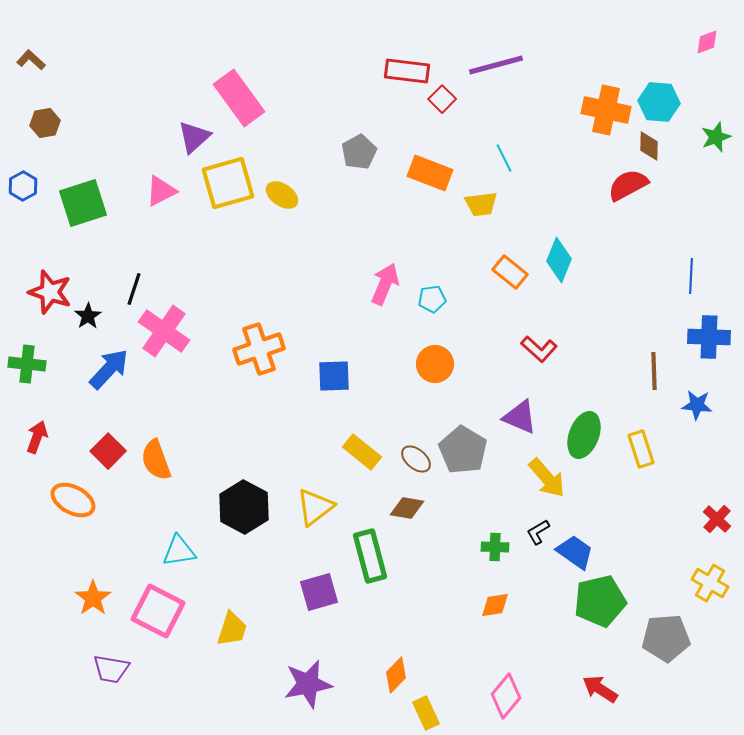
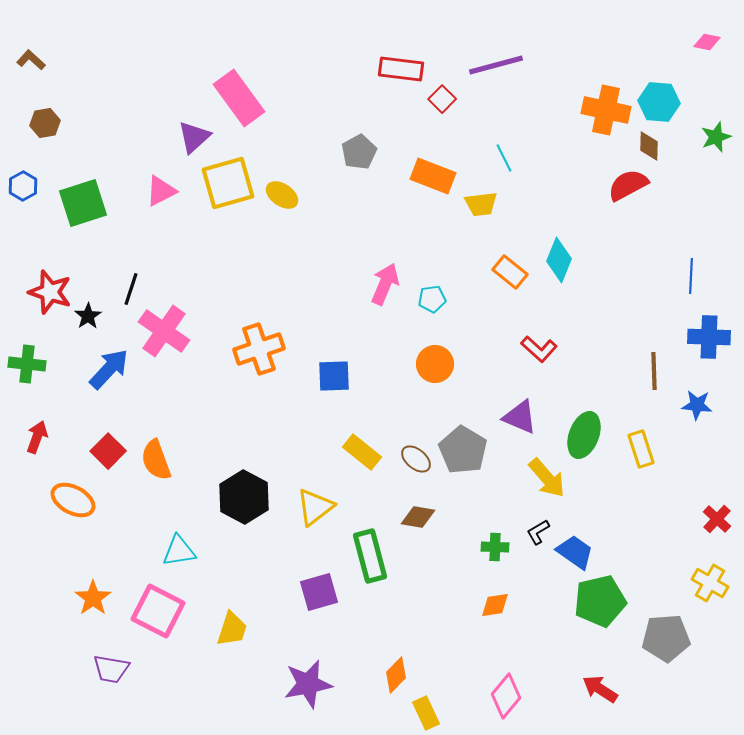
pink diamond at (707, 42): rotated 32 degrees clockwise
red rectangle at (407, 71): moved 6 px left, 2 px up
orange rectangle at (430, 173): moved 3 px right, 3 px down
black line at (134, 289): moved 3 px left
black hexagon at (244, 507): moved 10 px up
brown diamond at (407, 508): moved 11 px right, 9 px down
